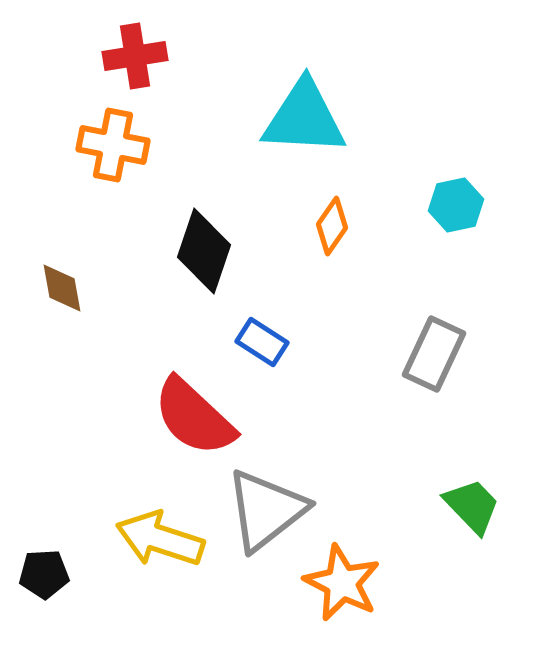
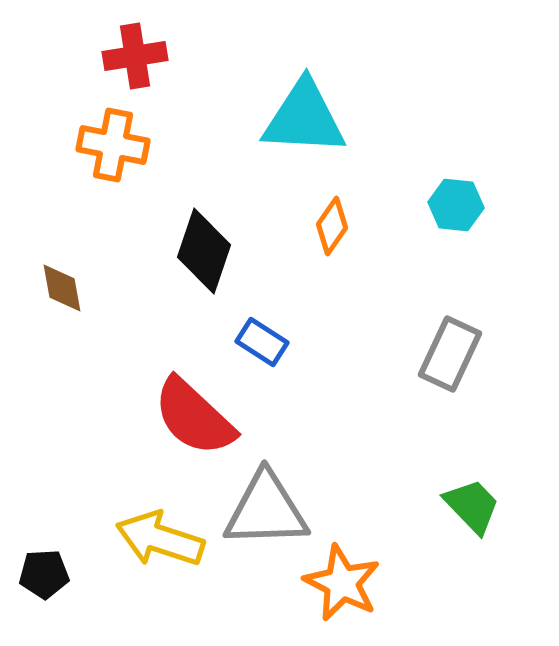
cyan hexagon: rotated 18 degrees clockwise
gray rectangle: moved 16 px right
gray triangle: rotated 36 degrees clockwise
